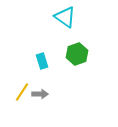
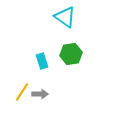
green hexagon: moved 6 px left; rotated 10 degrees clockwise
